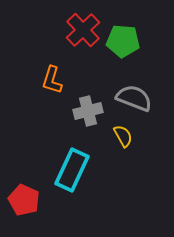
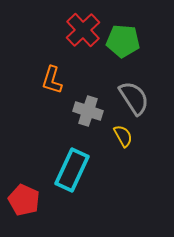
gray semicircle: rotated 36 degrees clockwise
gray cross: rotated 32 degrees clockwise
